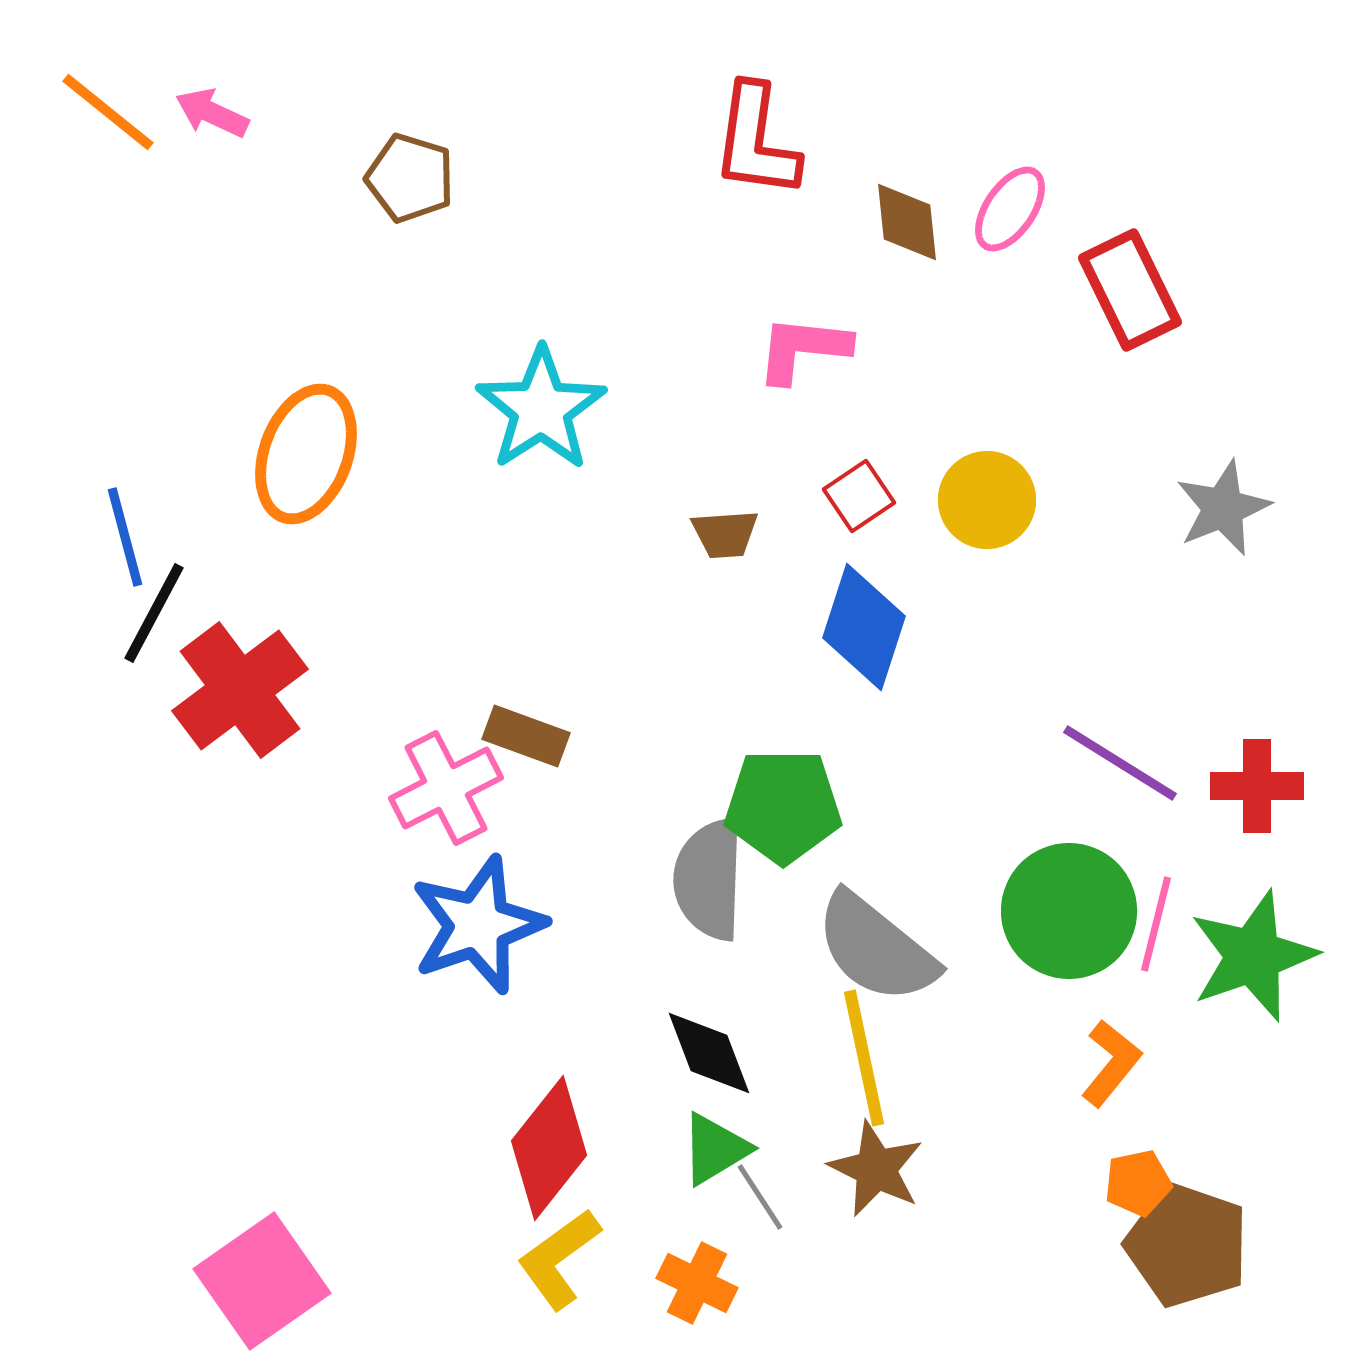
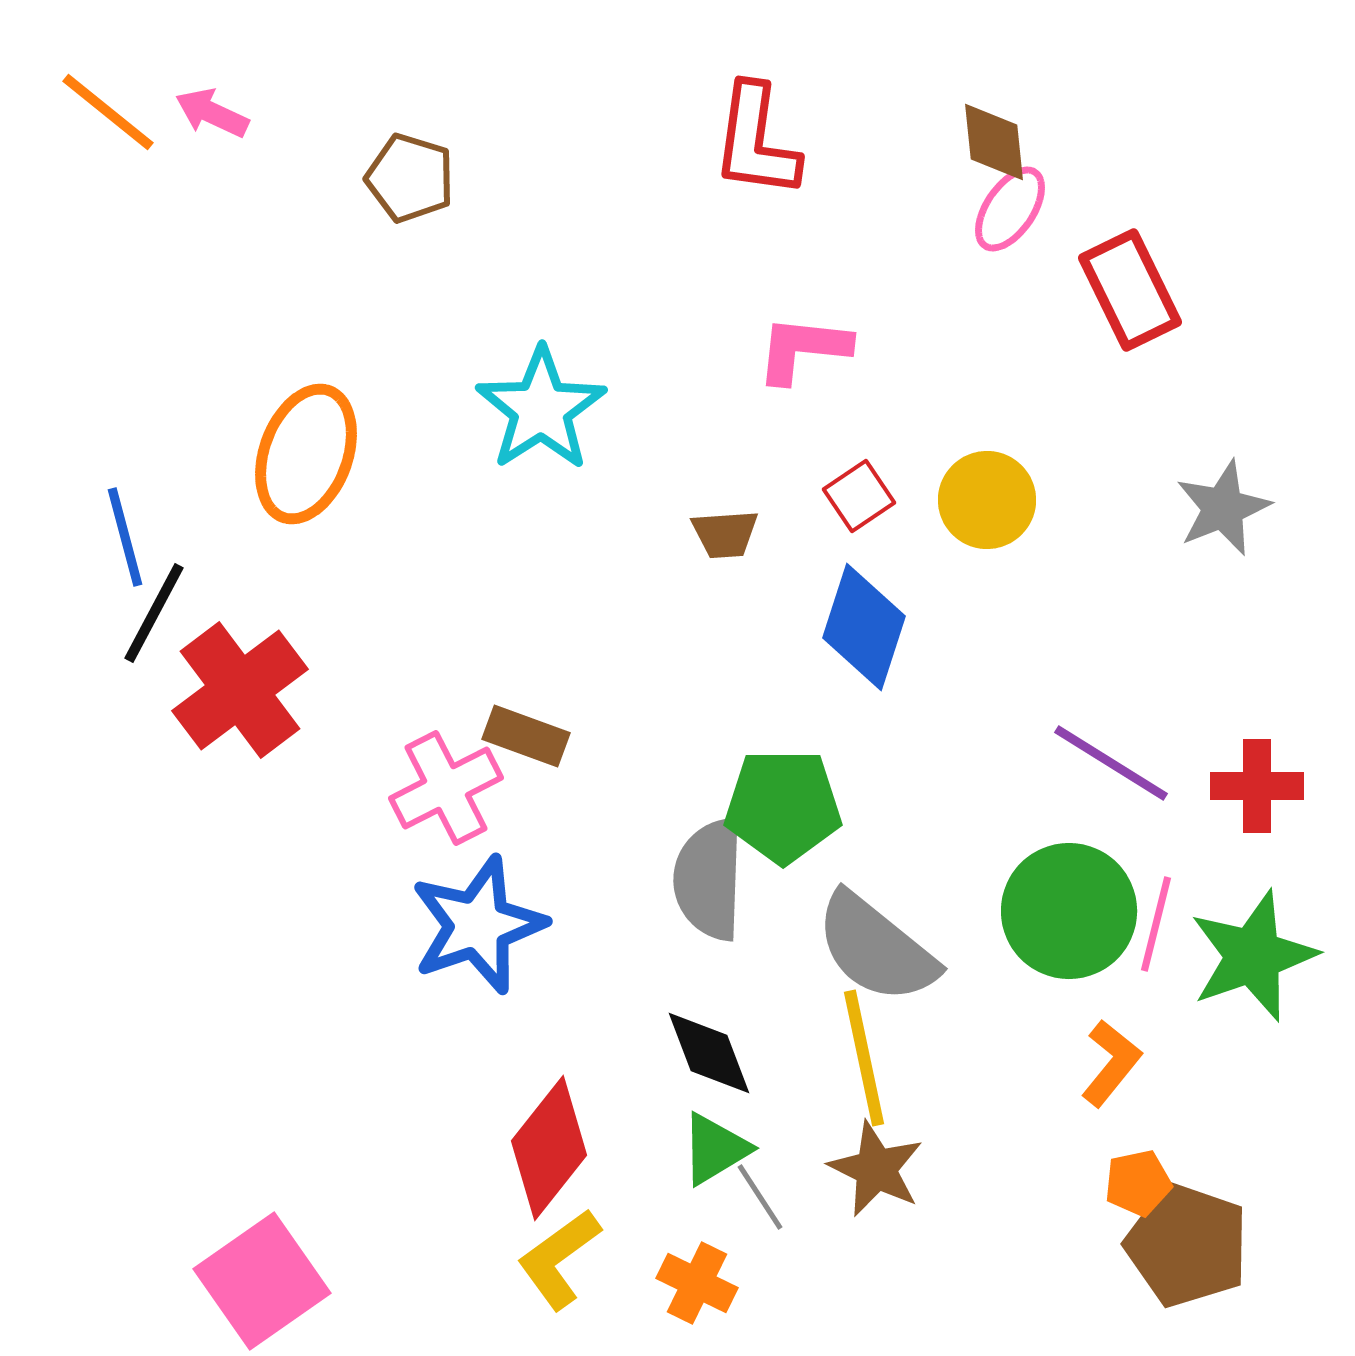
brown diamond at (907, 222): moved 87 px right, 80 px up
purple line at (1120, 763): moved 9 px left
